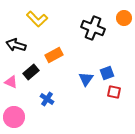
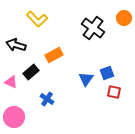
black cross: rotated 15 degrees clockwise
